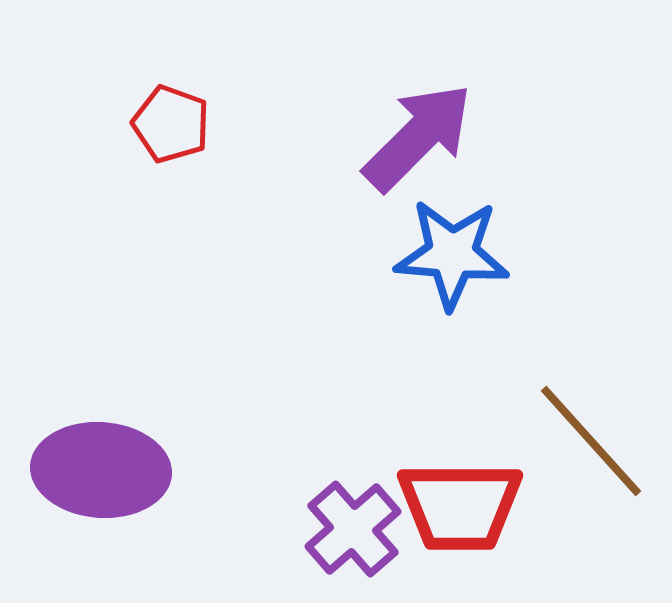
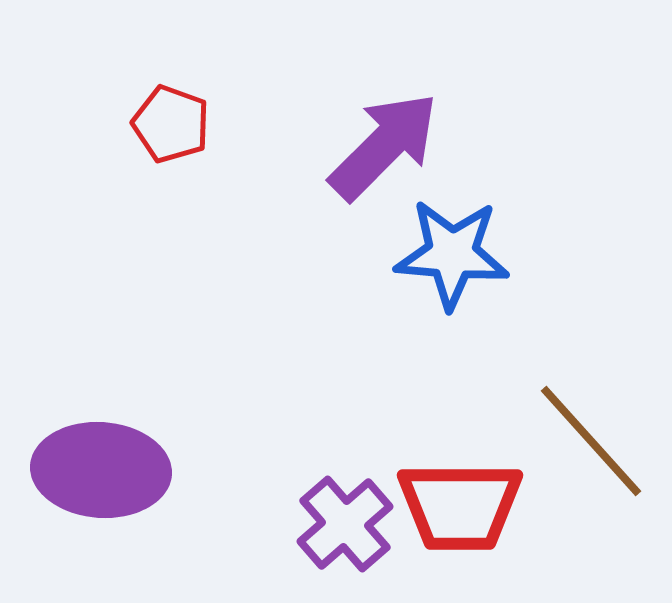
purple arrow: moved 34 px left, 9 px down
purple cross: moved 8 px left, 5 px up
